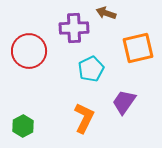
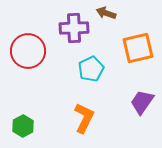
red circle: moved 1 px left
purple trapezoid: moved 18 px right
